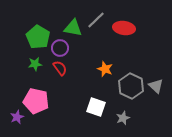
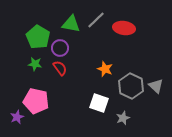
green triangle: moved 2 px left, 4 px up
green star: rotated 16 degrees clockwise
white square: moved 3 px right, 4 px up
